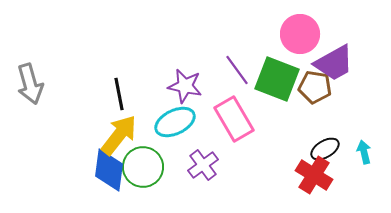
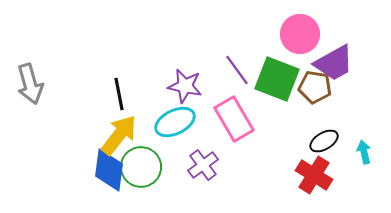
black ellipse: moved 1 px left, 8 px up
green circle: moved 2 px left
